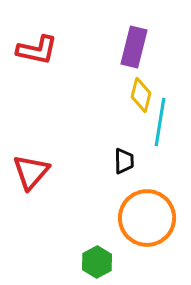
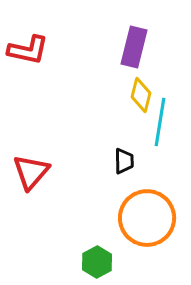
red L-shape: moved 9 px left
